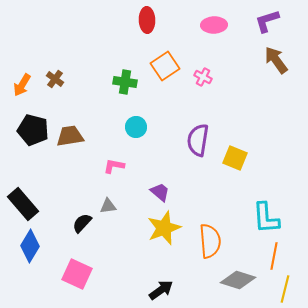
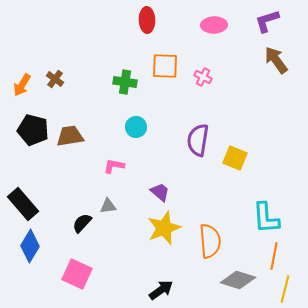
orange square: rotated 36 degrees clockwise
